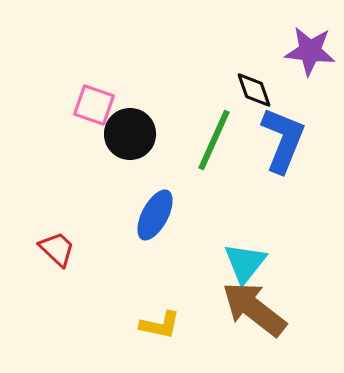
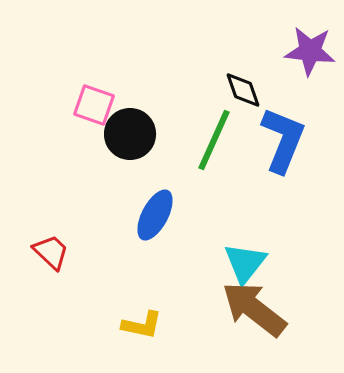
black diamond: moved 11 px left
red trapezoid: moved 6 px left, 3 px down
yellow L-shape: moved 18 px left
